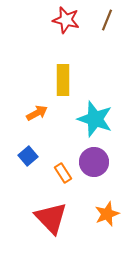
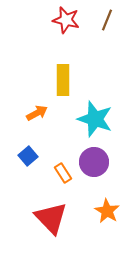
orange star: moved 3 px up; rotated 20 degrees counterclockwise
